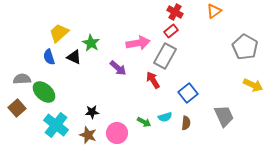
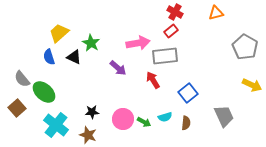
orange triangle: moved 2 px right, 2 px down; rotated 21 degrees clockwise
gray rectangle: rotated 55 degrees clockwise
gray semicircle: rotated 126 degrees counterclockwise
yellow arrow: moved 1 px left
pink circle: moved 6 px right, 14 px up
